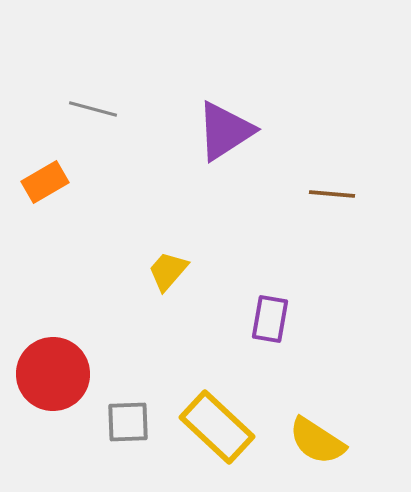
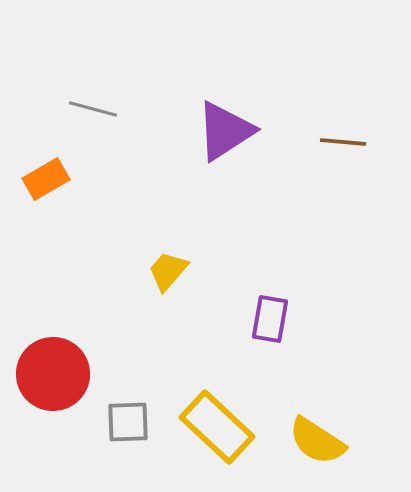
orange rectangle: moved 1 px right, 3 px up
brown line: moved 11 px right, 52 px up
